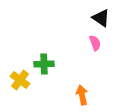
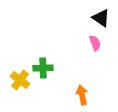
green cross: moved 1 px left, 4 px down
